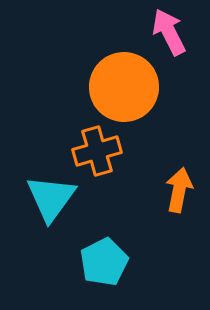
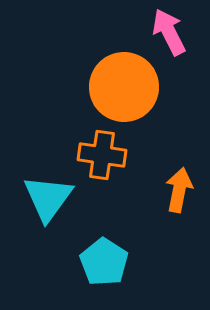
orange cross: moved 5 px right, 4 px down; rotated 24 degrees clockwise
cyan triangle: moved 3 px left
cyan pentagon: rotated 12 degrees counterclockwise
